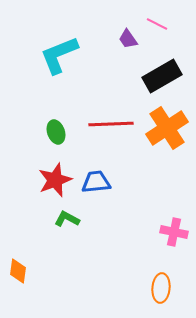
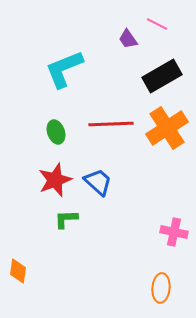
cyan L-shape: moved 5 px right, 14 px down
blue trapezoid: moved 2 px right; rotated 48 degrees clockwise
green L-shape: moved 1 px left; rotated 30 degrees counterclockwise
